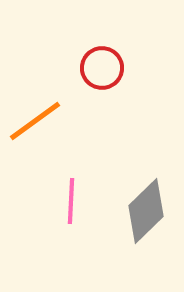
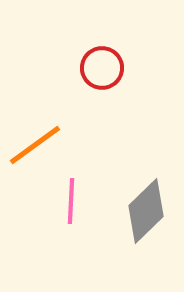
orange line: moved 24 px down
